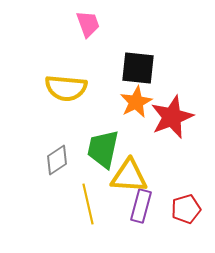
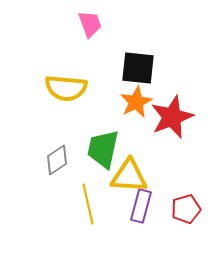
pink trapezoid: moved 2 px right
